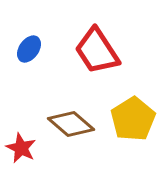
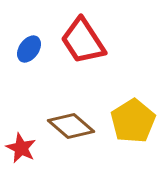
red trapezoid: moved 14 px left, 10 px up
yellow pentagon: moved 2 px down
brown diamond: moved 2 px down
